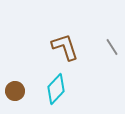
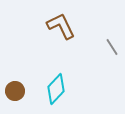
brown L-shape: moved 4 px left, 21 px up; rotated 8 degrees counterclockwise
